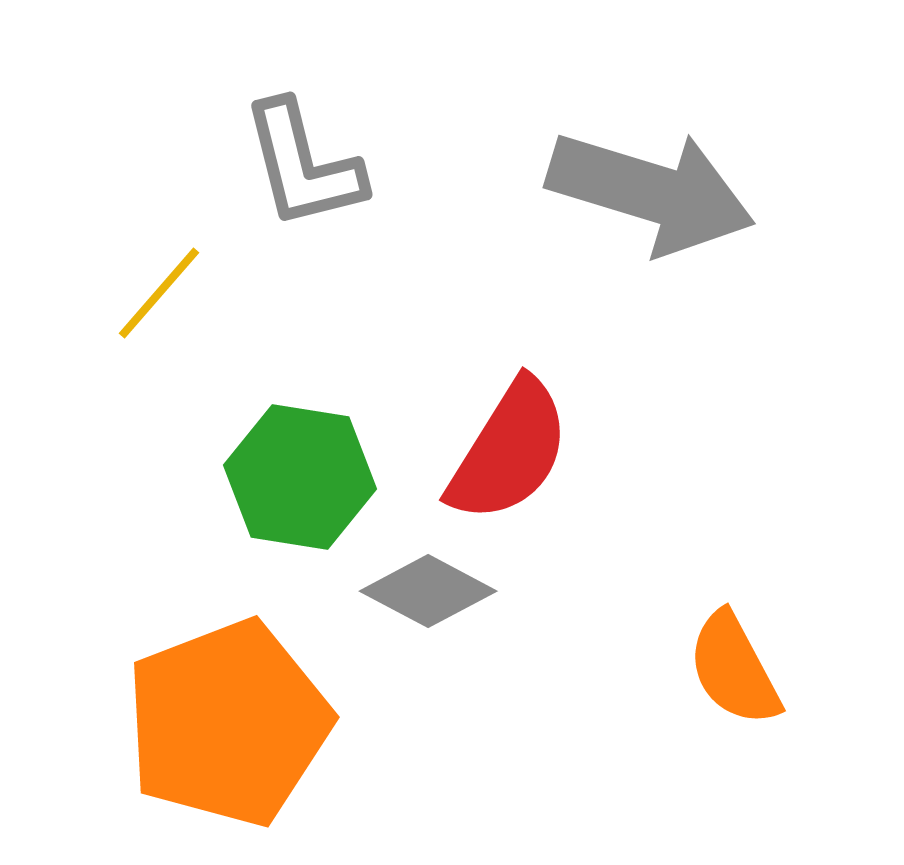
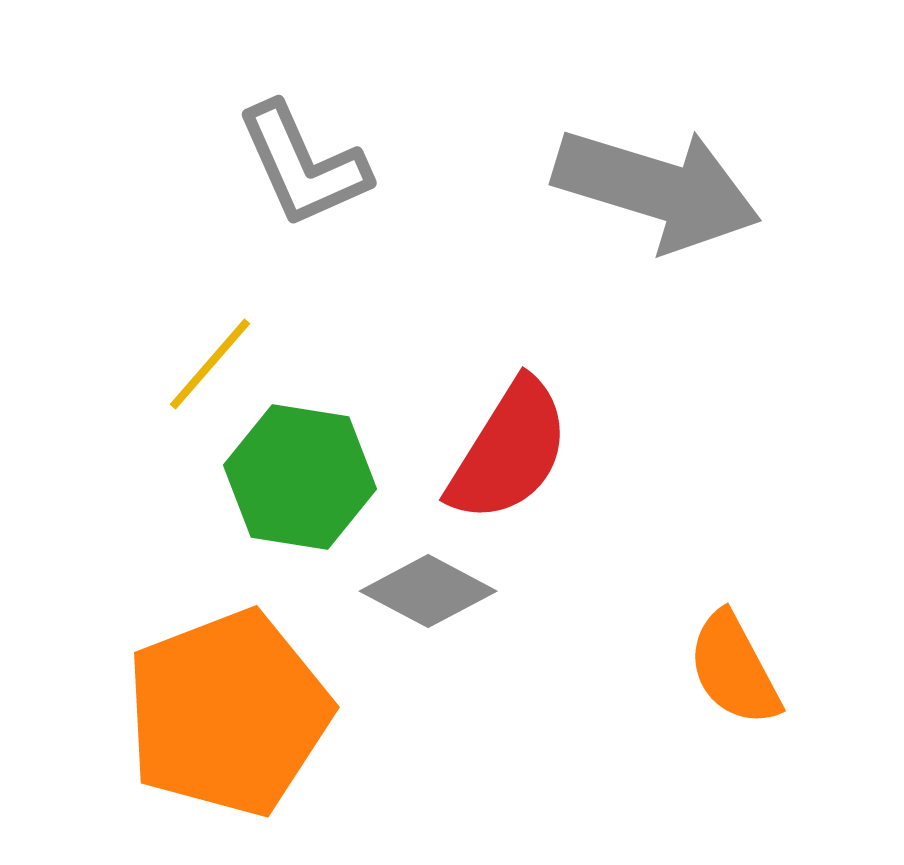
gray L-shape: rotated 10 degrees counterclockwise
gray arrow: moved 6 px right, 3 px up
yellow line: moved 51 px right, 71 px down
orange pentagon: moved 10 px up
